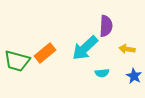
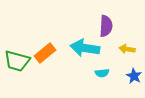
cyan arrow: rotated 52 degrees clockwise
